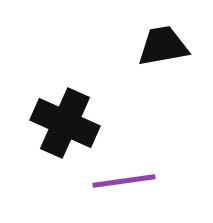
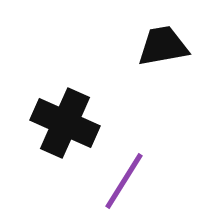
purple line: rotated 50 degrees counterclockwise
